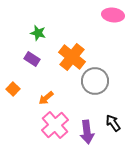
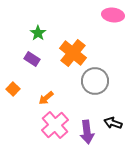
green star: rotated 21 degrees clockwise
orange cross: moved 1 px right, 4 px up
black arrow: rotated 36 degrees counterclockwise
